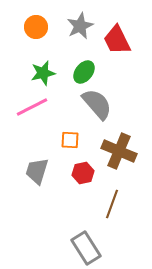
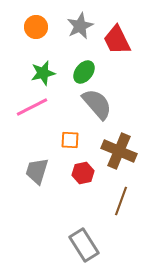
brown line: moved 9 px right, 3 px up
gray rectangle: moved 2 px left, 3 px up
